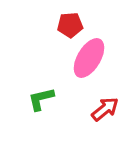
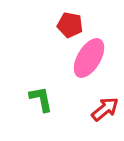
red pentagon: rotated 15 degrees clockwise
green L-shape: rotated 92 degrees clockwise
